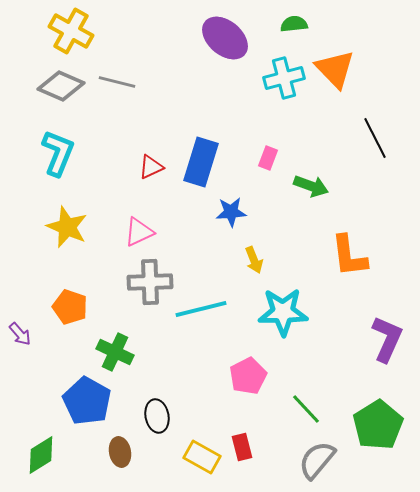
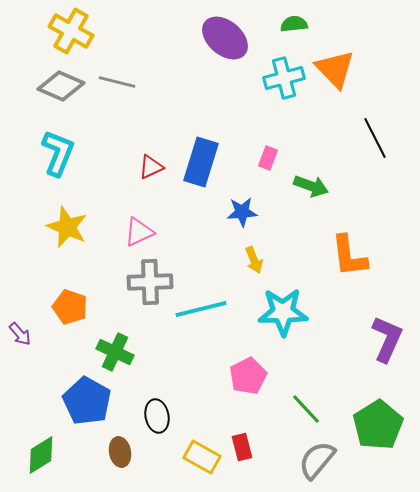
blue star: moved 11 px right
